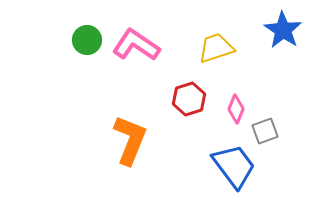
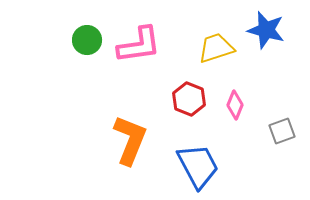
blue star: moved 17 px left; rotated 18 degrees counterclockwise
pink L-shape: moved 3 px right; rotated 138 degrees clockwise
red hexagon: rotated 20 degrees counterclockwise
pink diamond: moved 1 px left, 4 px up
gray square: moved 17 px right
blue trapezoid: moved 36 px left; rotated 9 degrees clockwise
